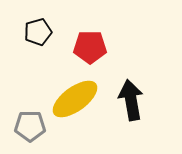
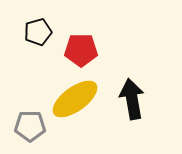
red pentagon: moved 9 px left, 3 px down
black arrow: moved 1 px right, 1 px up
